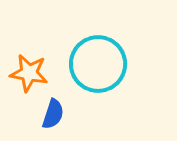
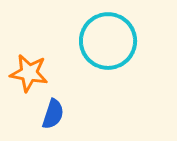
cyan circle: moved 10 px right, 23 px up
